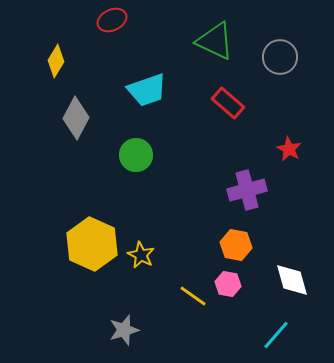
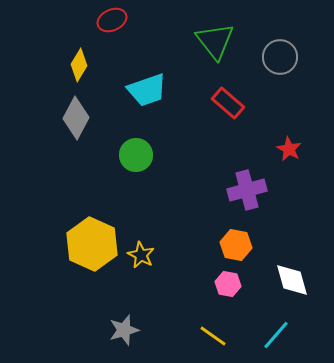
green triangle: rotated 27 degrees clockwise
yellow diamond: moved 23 px right, 4 px down
yellow line: moved 20 px right, 40 px down
